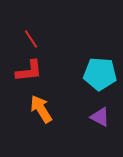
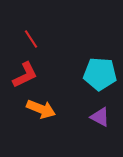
red L-shape: moved 4 px left, 4 px down; rotated 20 degrees counterclockwise
orange arrow: rotated 144 degrees clockwise
